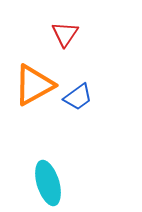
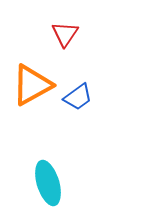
orange triangle: moved 2 px left
